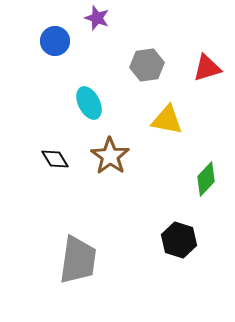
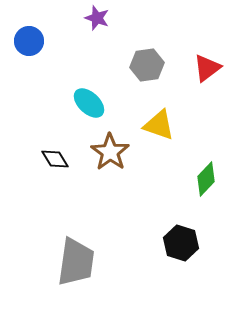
blue circle: moved 26 px left
red triangle: rotated 20 degrees counterclockwise
cyan ellipse: rotated 20 degrees counterclockwise
yellow triangle: moved 8 px left, 5 px down; rotated 8 degrees clockwise
brown star: moved 4 px up
black hexagon: moved 2 px right, 3 px down
gray trapezoid: moved 2 px left, 2 px down
